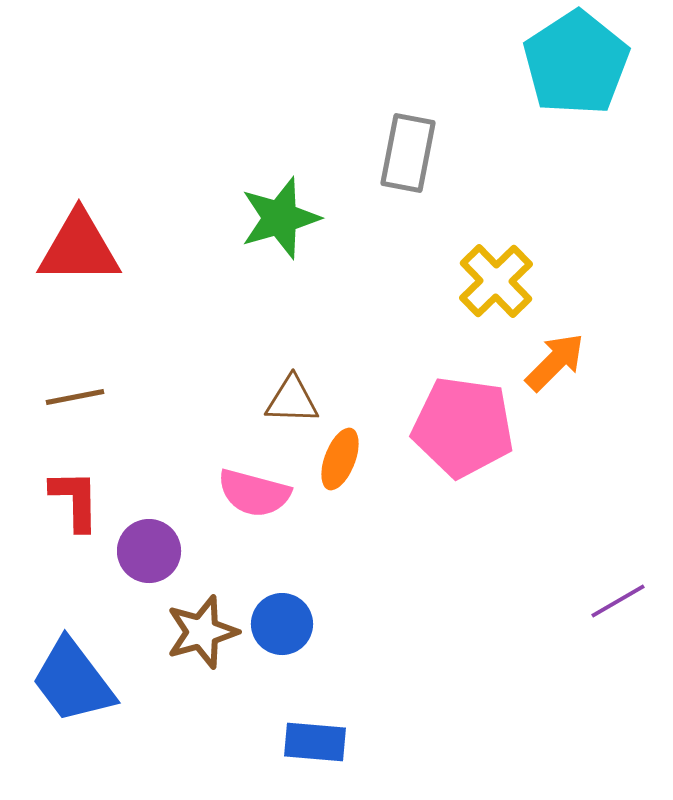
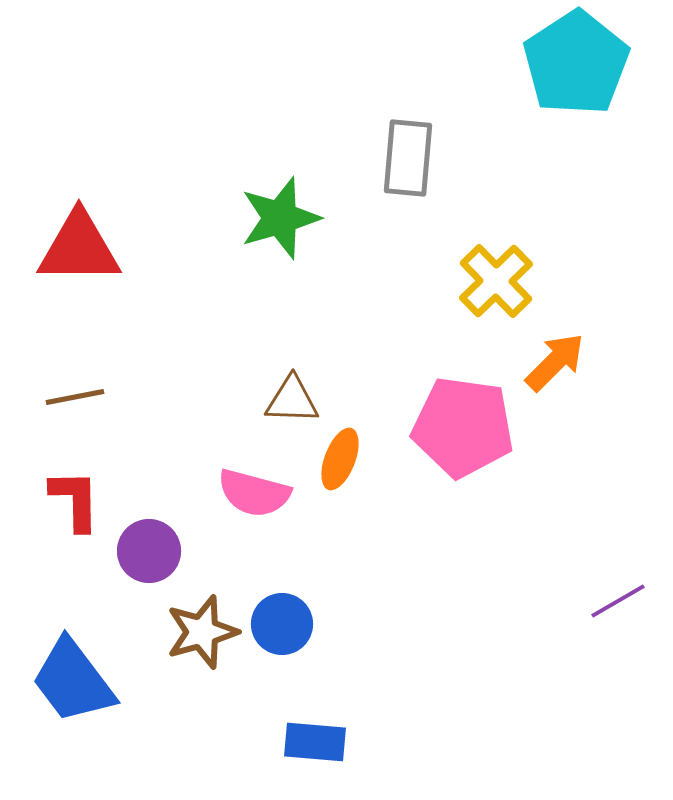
gray rectangle: moved 5 px down; rotated 6 degrees counterclockwise
